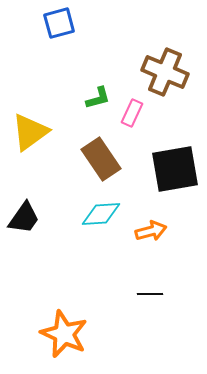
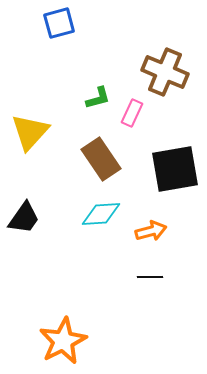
yellow triangle: rotated 12 degrees counterclockwise
black line: moved 17 px up
orange star: moved 1 px left, 7 px down; rotated 21 degrees clockwise
